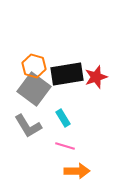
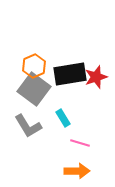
orange hexagon: rotated 20 degrees clockwise
black rectangle: moved 3 px right
pink line: moved 15 px right, 3 px up
